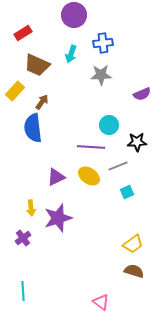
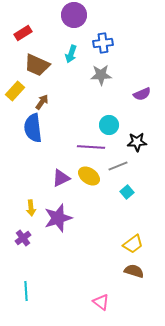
purple triangle: moved 5 px right, 1 px down
cyan square: rotated 16 degrees counterclockwise
cyan line: moved 3 px right
